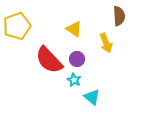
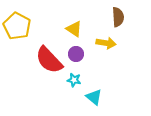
brown semicircle: moved 1 px left, 1 px down
yellow pentagon: rotated 24 degrees counterclockwise
yellow arrow: rotated 60 degrees counterclockwise
purple circle: moved 1 px left, 5 px up
cyan star: rotated 16 degrees counterclockwise
cyan triangle: moved 2 px right
